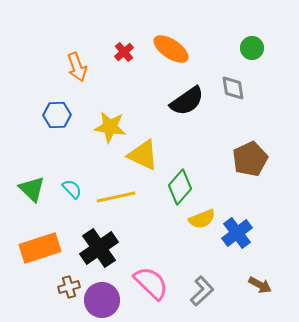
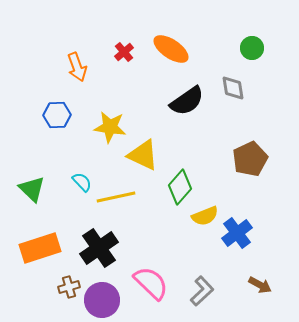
cyan semicircle: moved 10 px right, 7 px up
yellow semicircle: moved 3 px right, 3 px up
